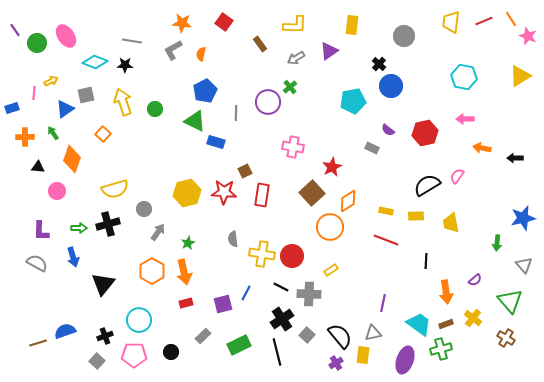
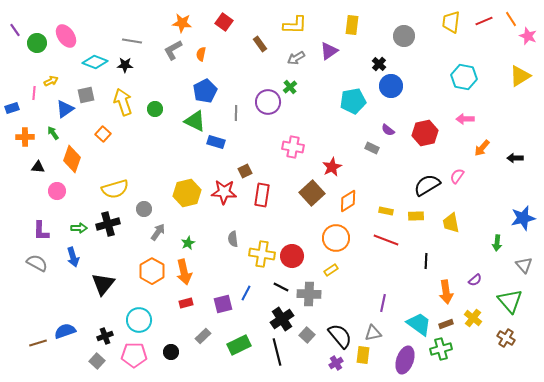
orange arrow at (482, 148): rotated 60 degrees counterclockwise
orange circle at (330, 227): moved 6 px right, 11 px down
